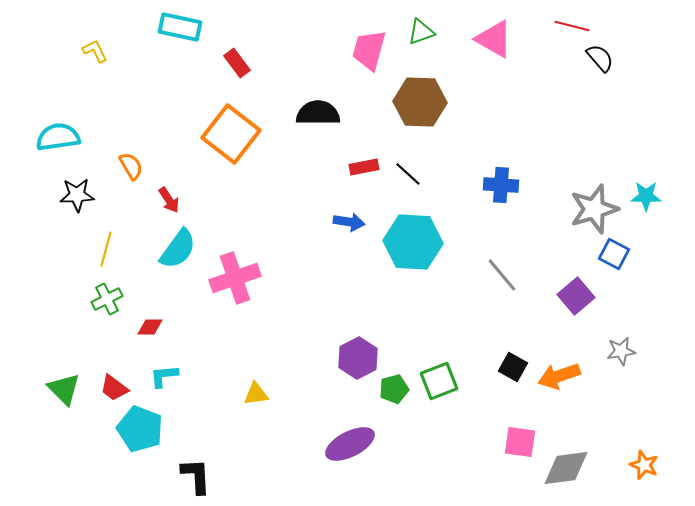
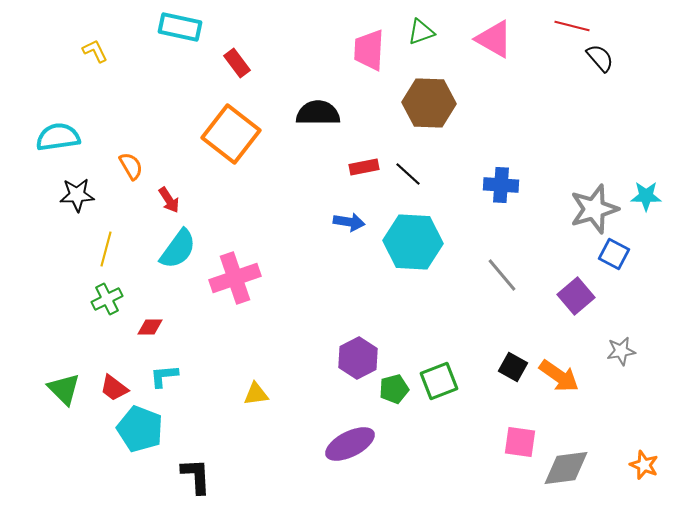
pink trapezoid at (369, 50): rotated 12 degrees counterclockwise
brown hexagon at (420, 102): moved 9 px right, 1 px down
orange arrow at (559, 376): rotated 126 degrees counterclockwise
